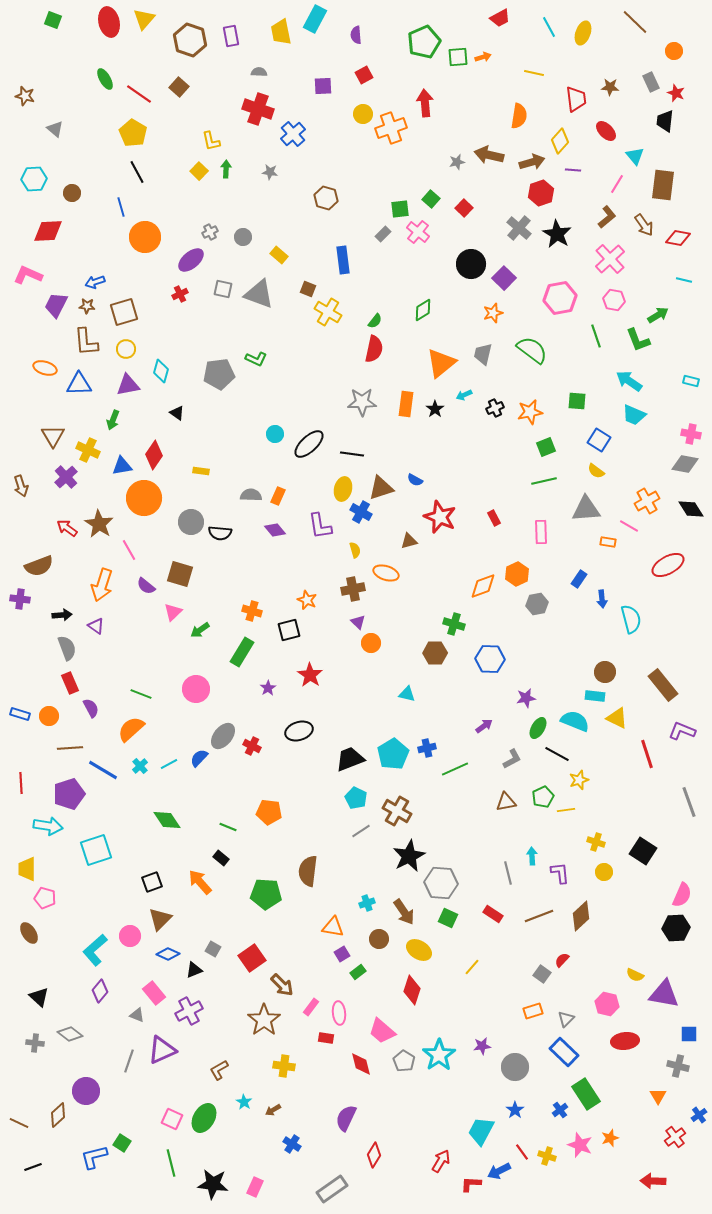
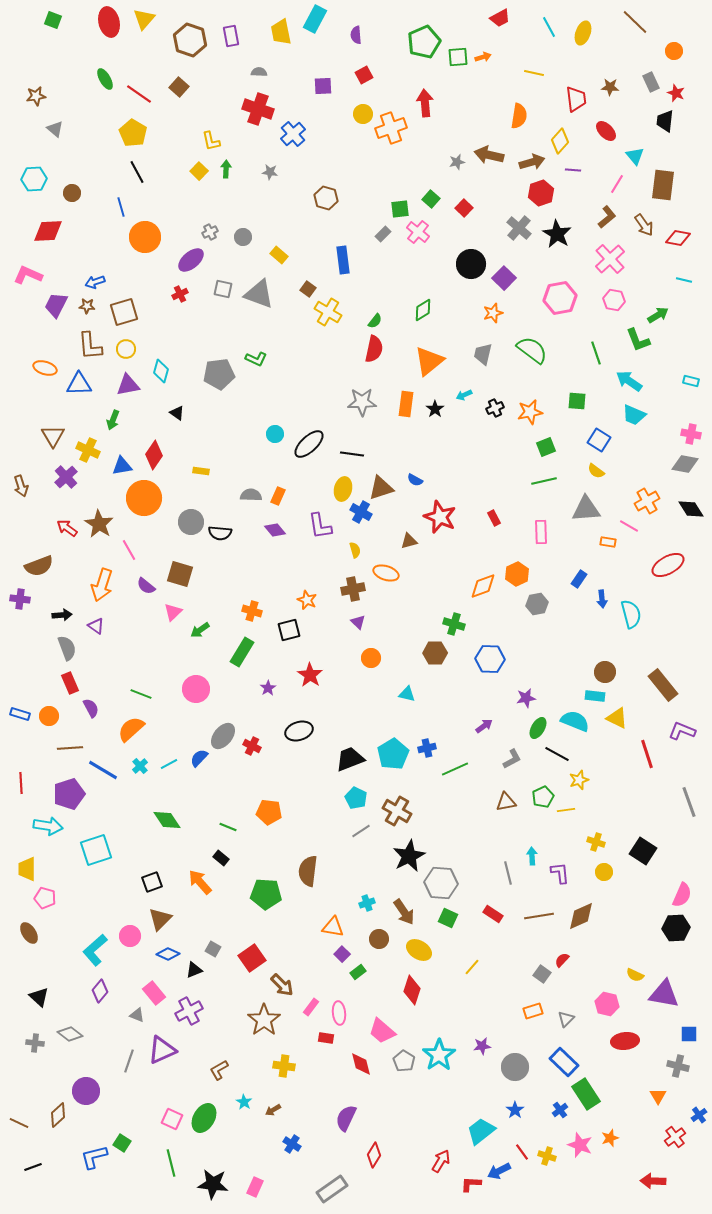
brown star at (25, 96): moved 11 px right; rotated 24 degrees counterclockwise
brown square at (308, 289): rotated 14 degrees clockwise
green line at (596, 336): moved 17 px down
brown L-shape at (86, 342): moved 4 px right, 4 px down
orange triangle at (441, 363): moved 12 px left, 2 px up
cyan semicircle at (631, 619): moved 5 px up
orange circle at (371, 643): moved 15 px down
brown line at (539, 916): rotated 12 degrees clockwise
brown diamond at (581, 916): rotated 20 degrees clockwise
purple square at (342, 954): rotated 14 degrees counterclockwise
blue rectangle at (564, 1052): moved 10 px down
cyan trapezoid at (481, 1131): rotated 24 degrees clockwise
